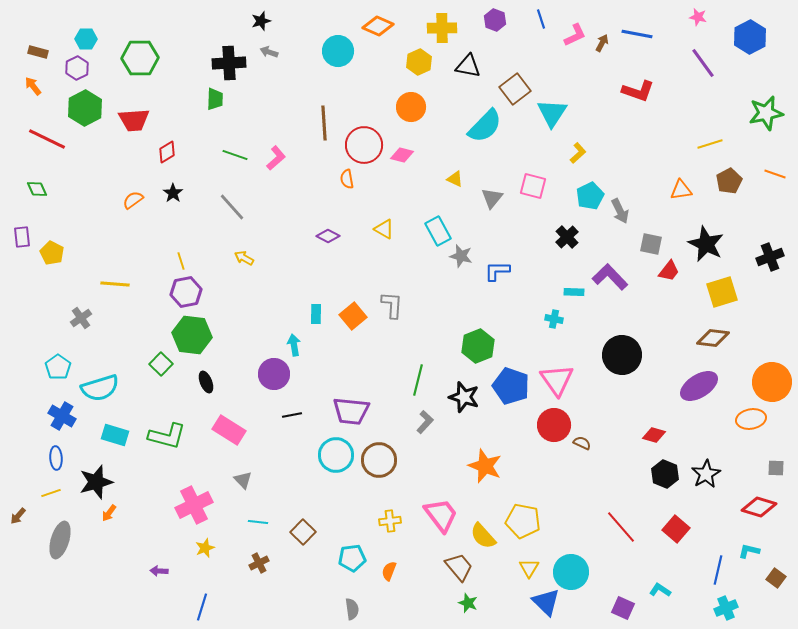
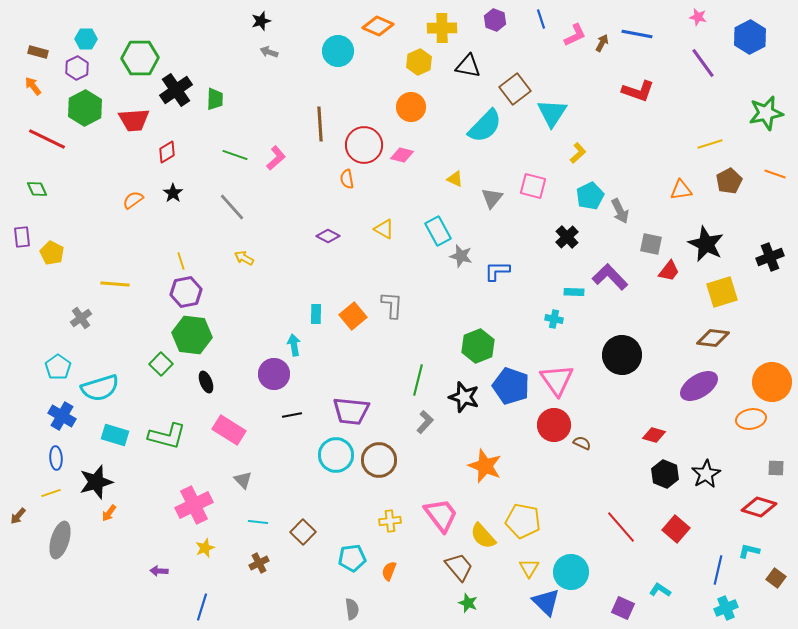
black cross at (229, 63): moved 53 px left, 27 px down; rotated 32 degrees counterclockwise
brown line at (324, 123): moved 4 px left, 1 px down
